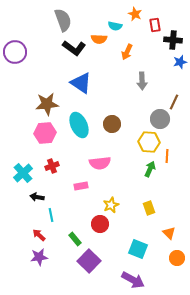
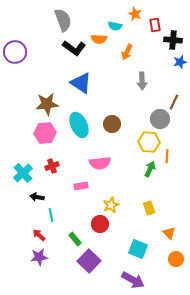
orange circle: moved 1 px left, 1 px down
